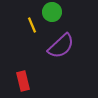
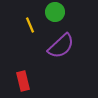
green circle: moved 3 px right
yellow line: moved 2 px left
